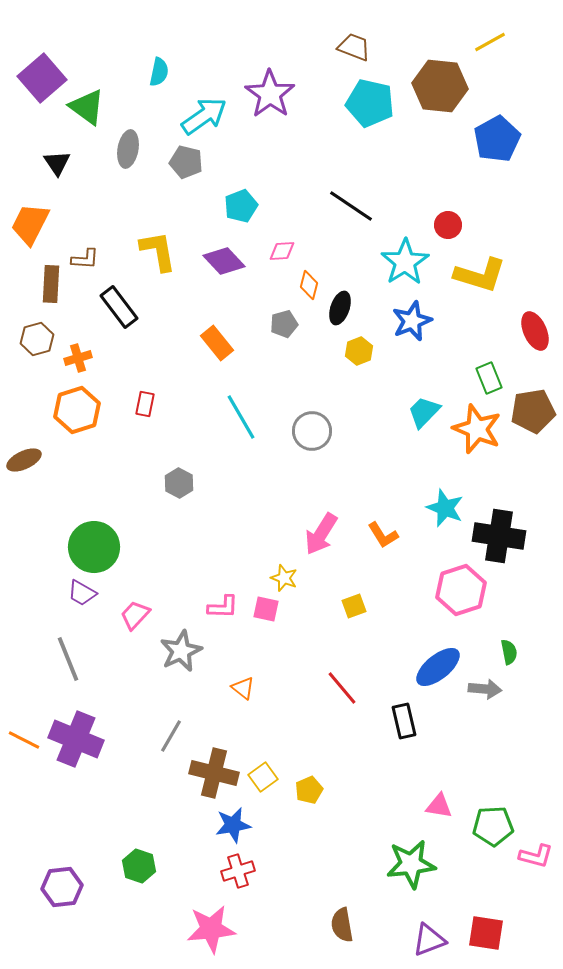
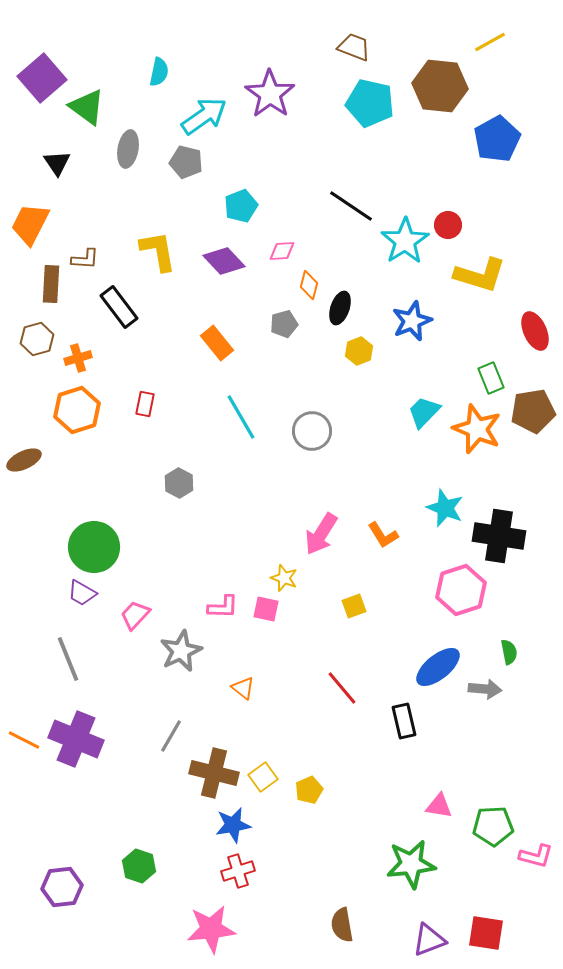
cyan star at (405, 262): moved 21 px up
green rectangle at (489, 378): moved 2 px right
